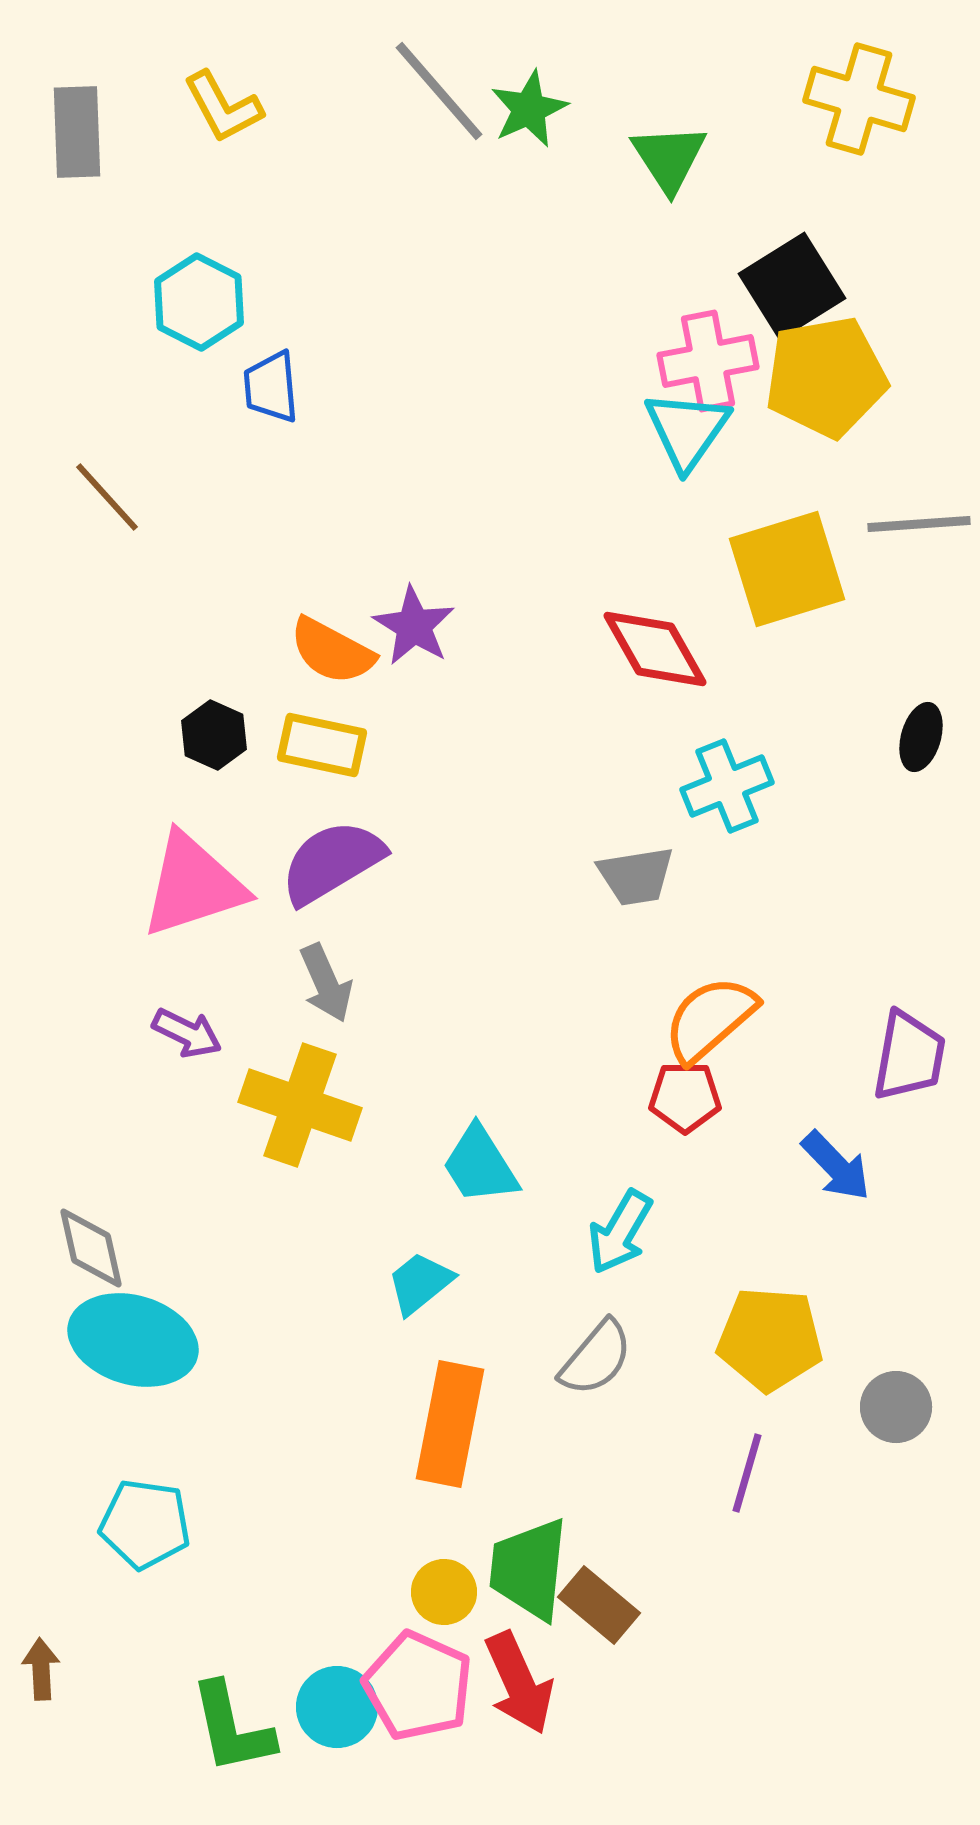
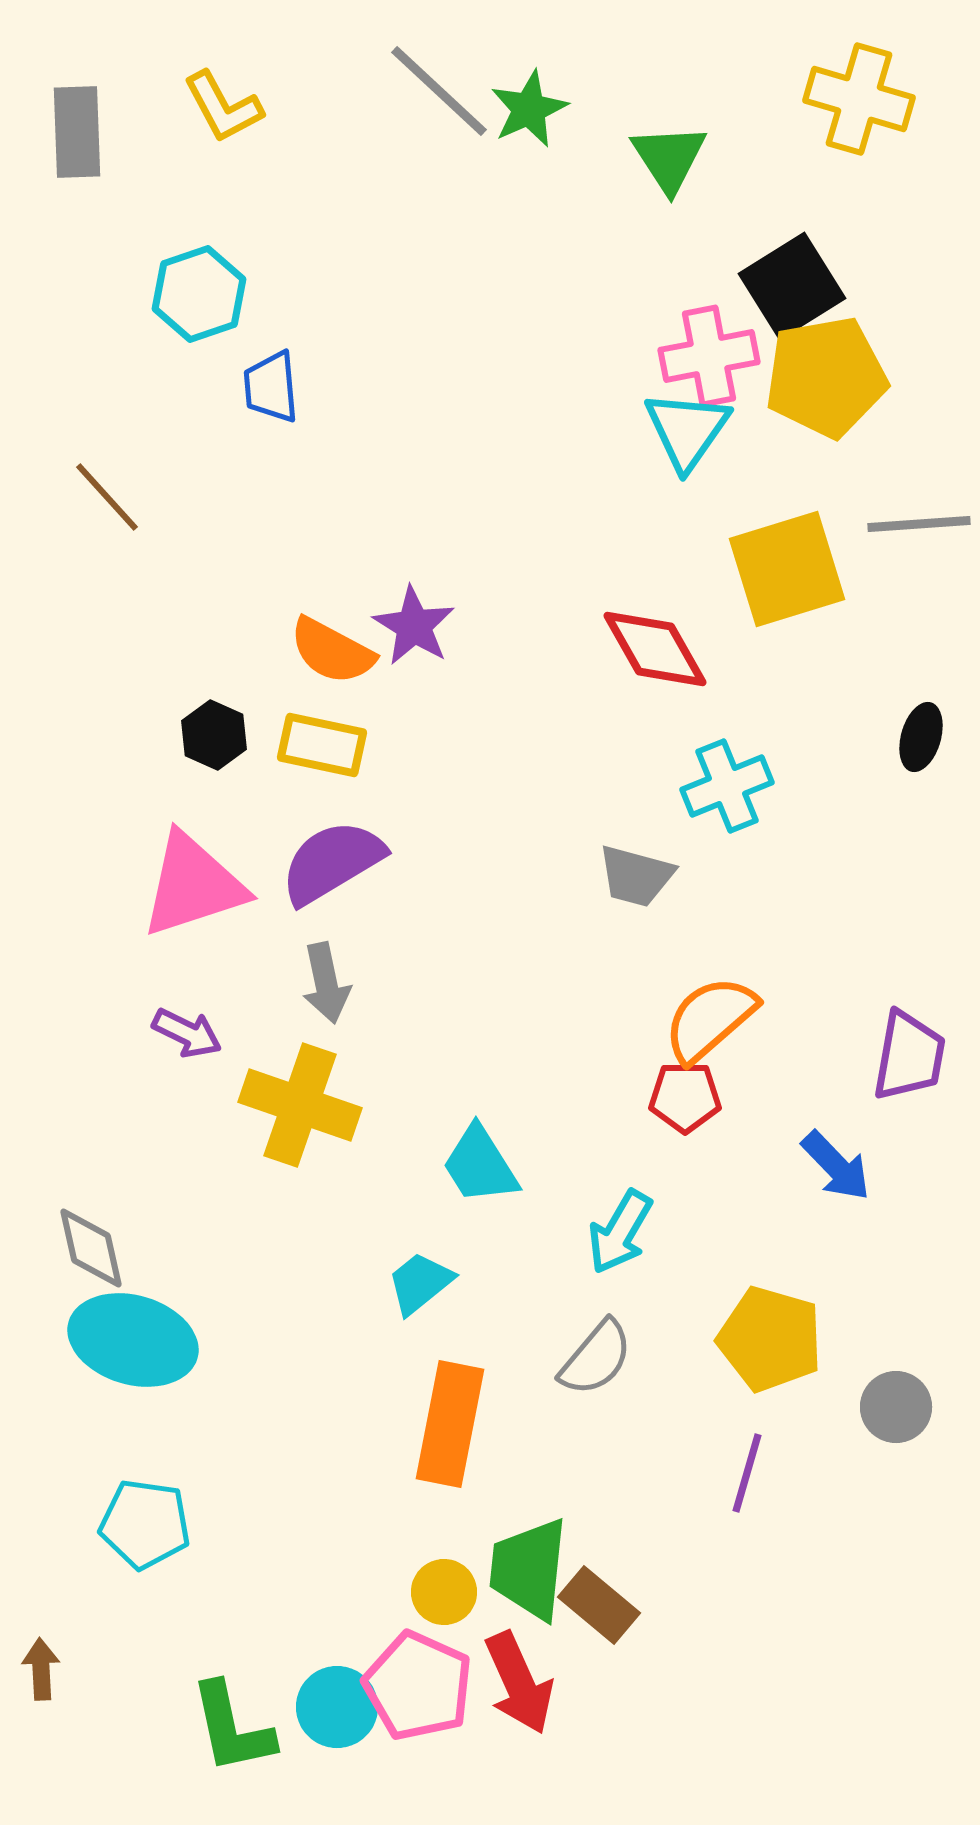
gray line at (439, 91): rotated 6 degrees counterclockwise
cyan hexagon at (199, 302): moved 8 px up; rotated 14 degrees clockwise
pink cross at (708, 361): moved 1 px right, 5 px up
gray trapezoid at (636, 876): rotated 24 degrees clockwise
gray arrow at (326, 983): rotated 12 degrees clockwise
yellow pentagon at (770, 1339): rotated 12 degrees clockwise
